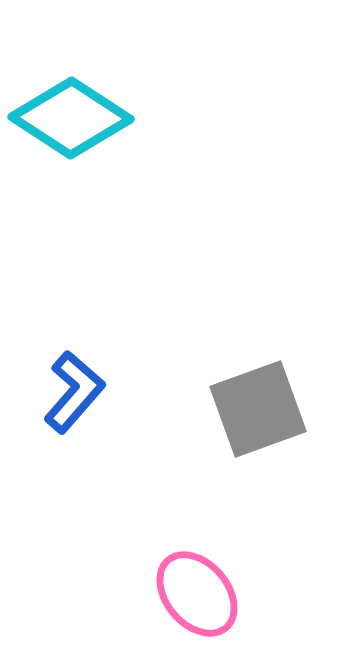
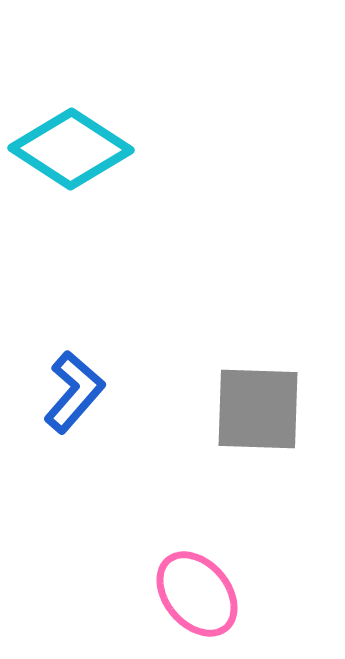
cyan diamond: moved 31 px down
gray square: rotated 22 degrees clockwise
